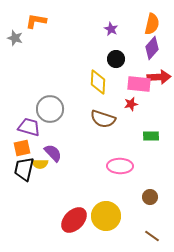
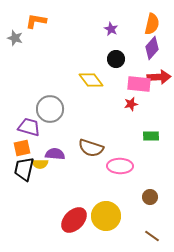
yellow diamond: moved 7 px left, 2 px up; rotated 40 degrees counterclockwise
brown semicircle: moved 12 px left, 29 px down
purple semicircle: moved 2 px right, 1 px down; rotated 42 degrees counterclockwise
